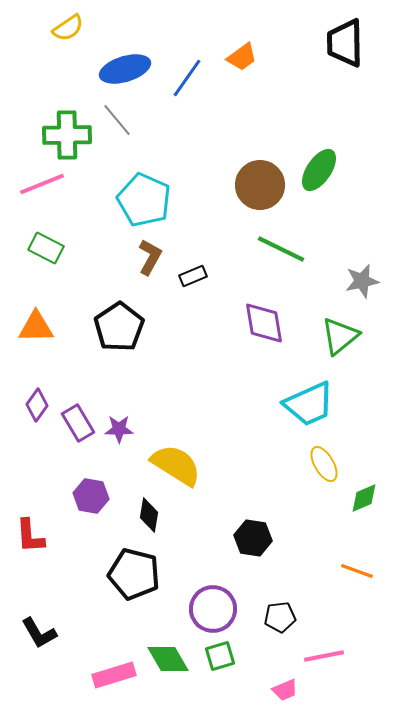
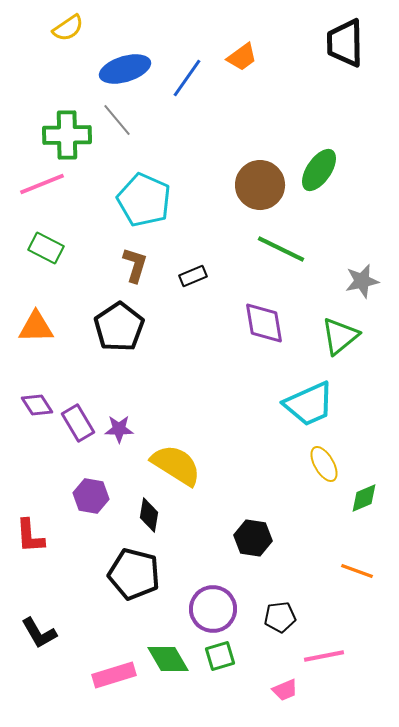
brown L-shape at (150, 257): moved 15 px left, 8 px down; rotated 12 degrees counterclockwise
purple diamond at (37, 405): rotated 68 degrees counterclockwise
